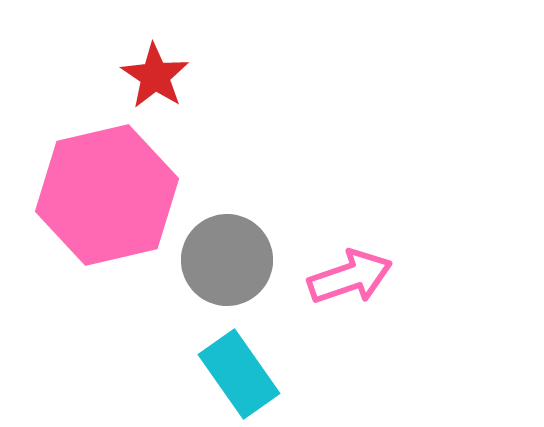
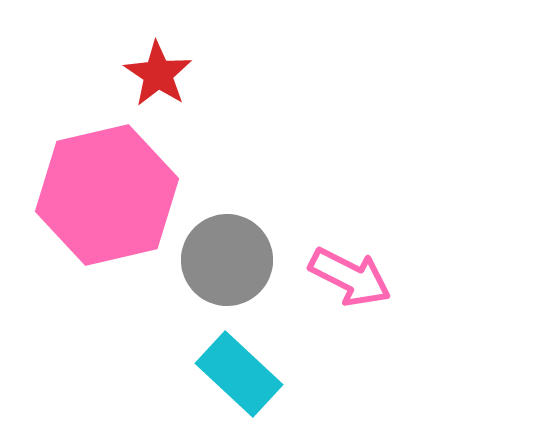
red star: moved 3 px right, 2 px up
pink arrow: rotated 46 degrees clockwise
cyan rectangle: rotated 12 degrees counterclockwise
